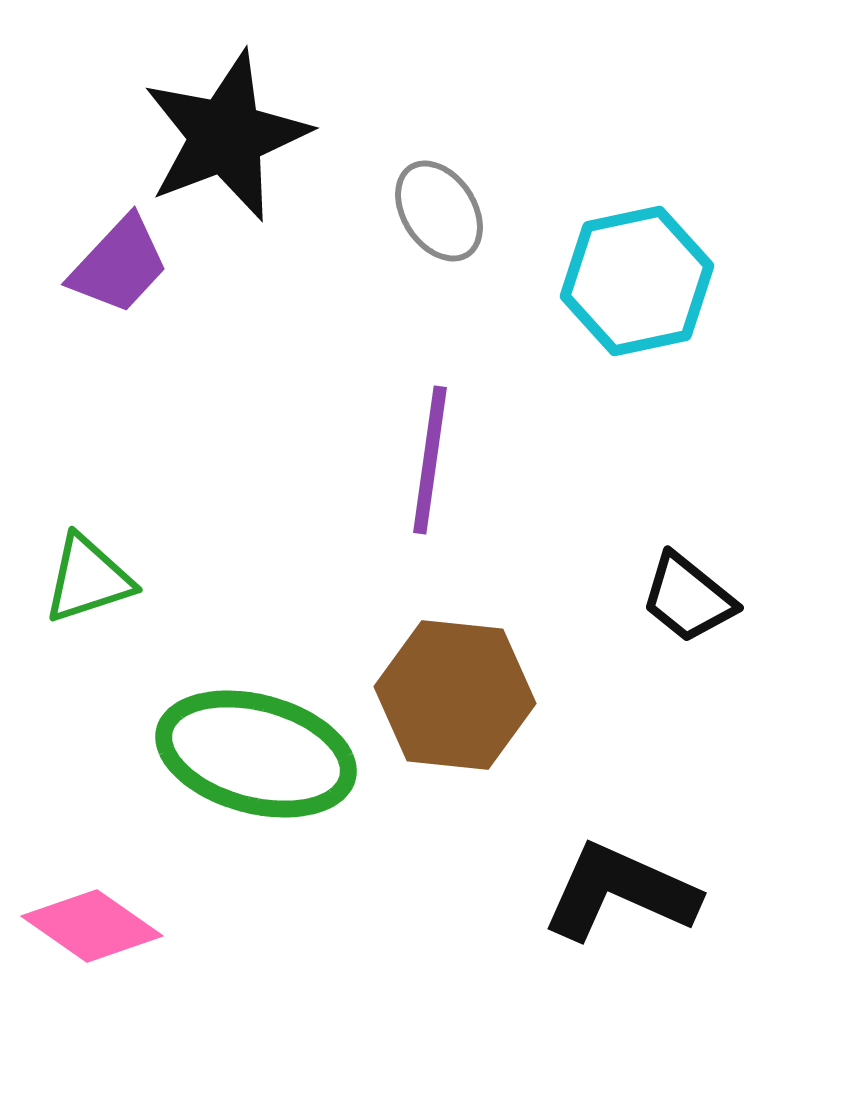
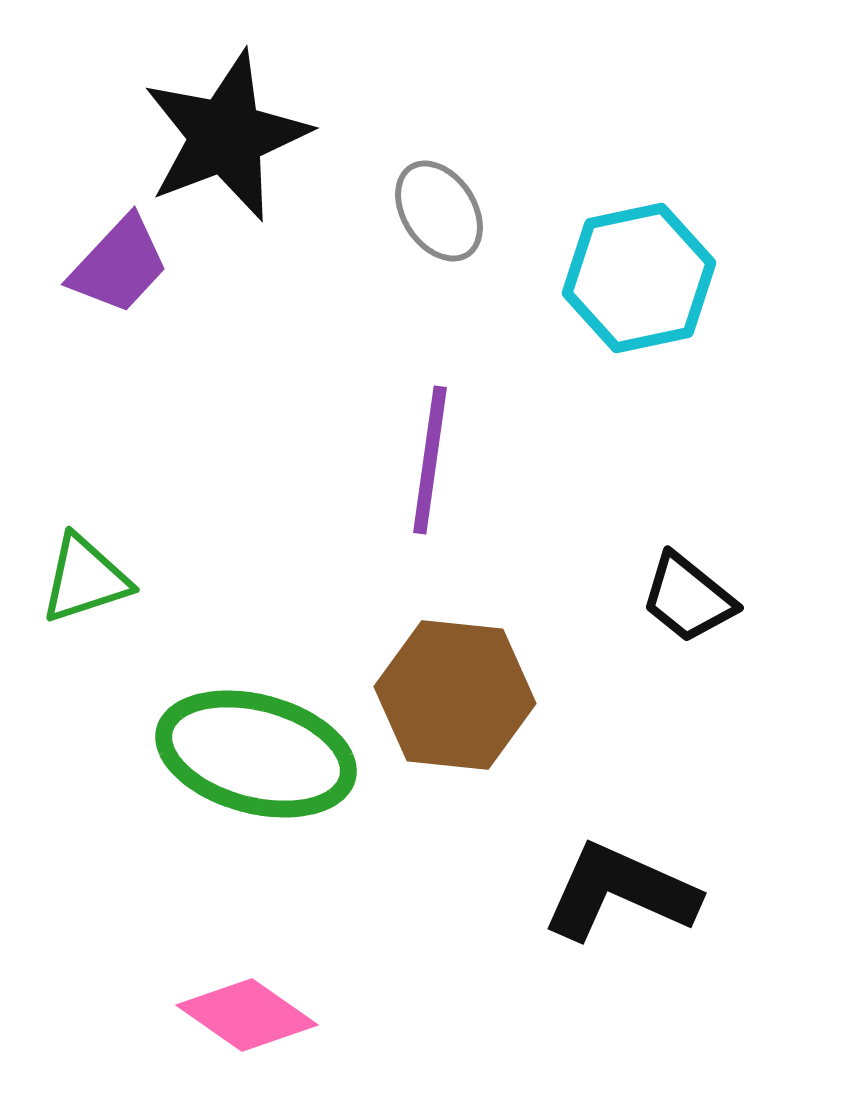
cyan hexagon: moved 2 px right, 3 px up
green triangle: moved 3 px left
pink diamond: moved 155 px right, 89 px down
